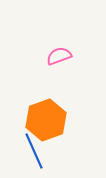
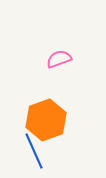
pink semicircle: moved 3 px down
